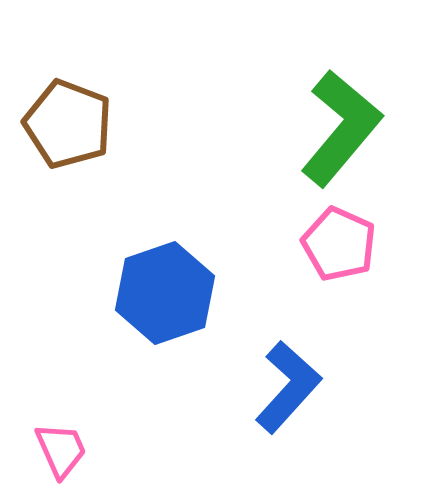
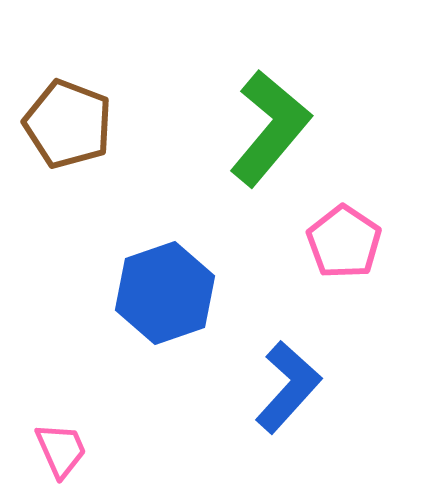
green L-shape: moved 71 px left
pink pentagon: moved 5 px right, 2 px up; rotated 10 degrees clockwise
